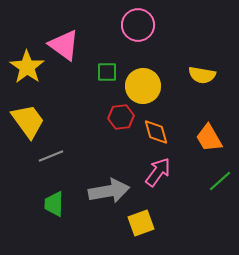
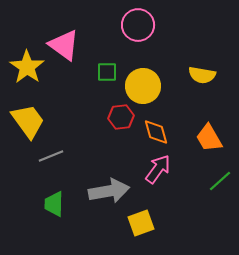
pink arrow: moved 3 px up
